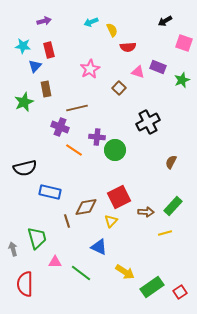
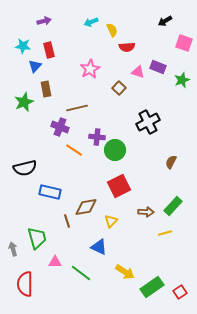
red semicircle at (128, 47): moved 1 px left
red square at (119, 197): moved 11 px up
